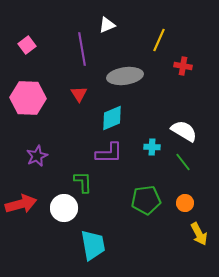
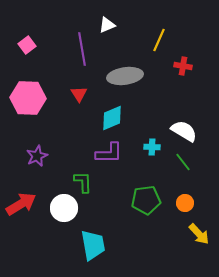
red arrow: rotated 16 degrees counterclockwise
yellow arrow: rotated 15 degrees counterclockwise
